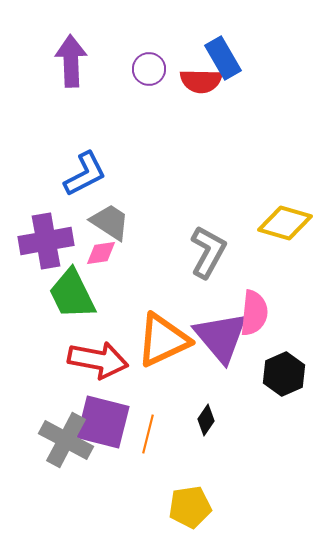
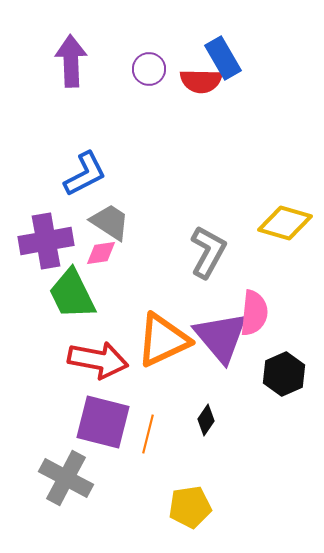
gray cross: moved 38 px down
